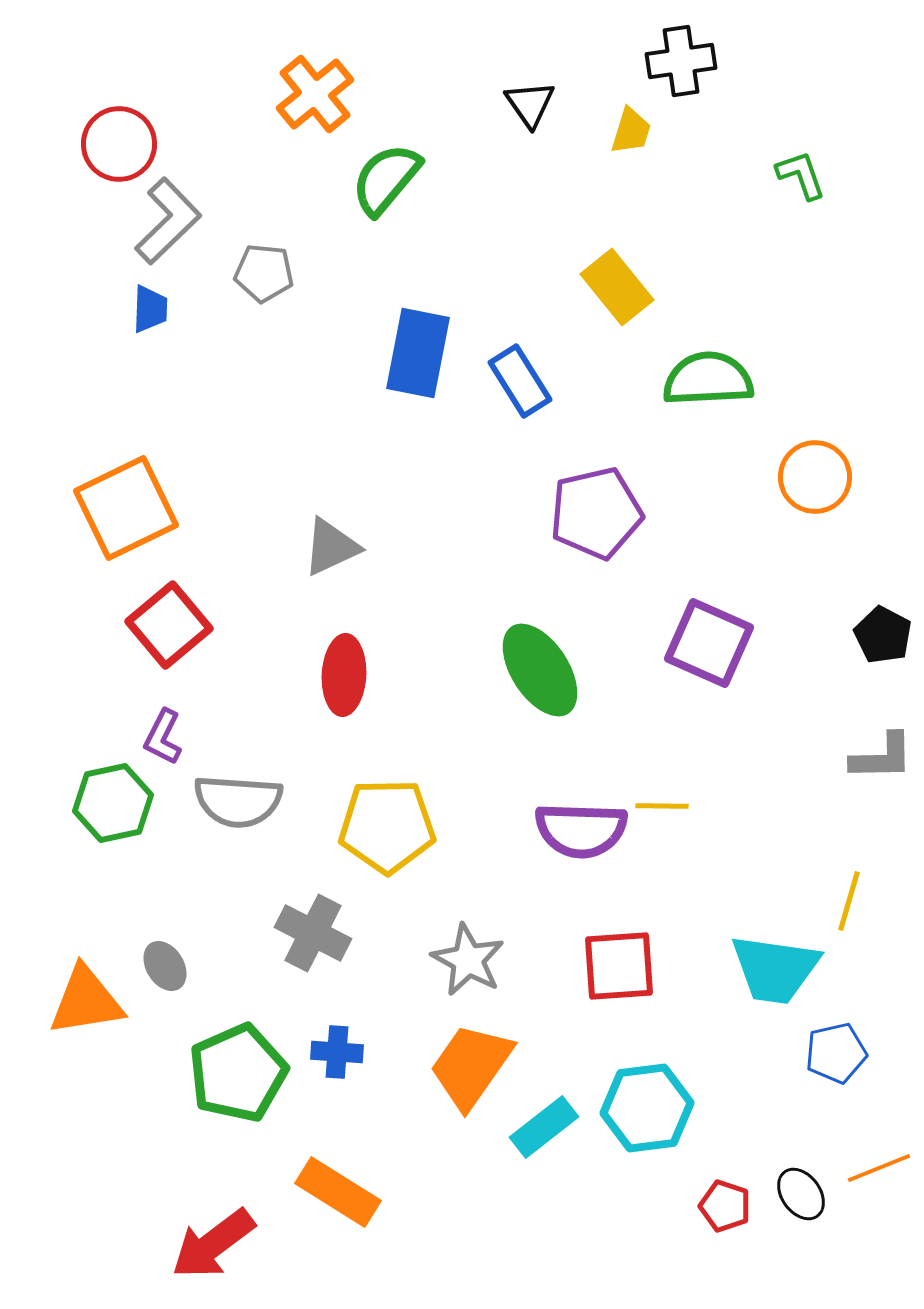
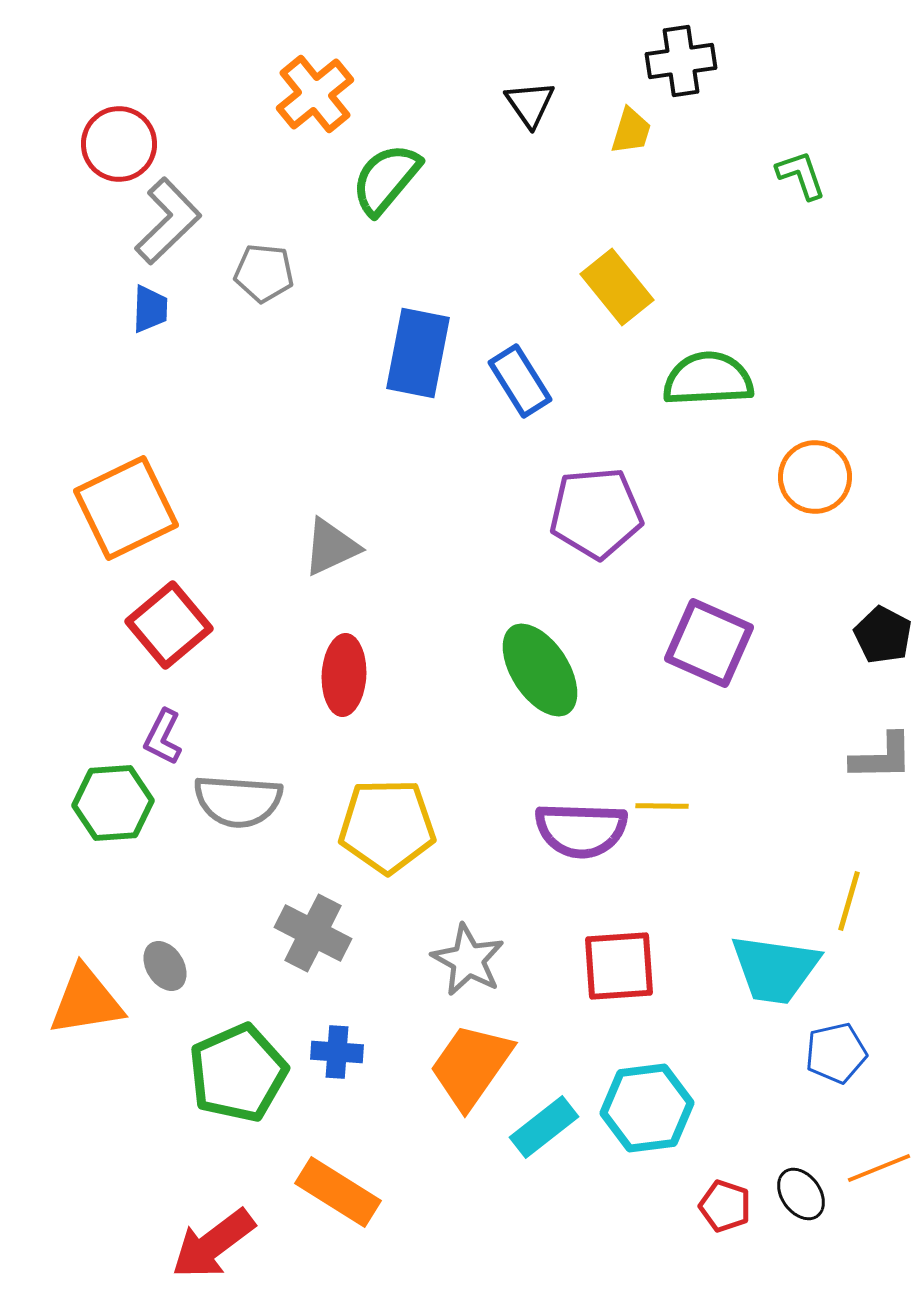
purple pentagon at (596, 513): rotated 8 degrees clockwise
green hexagon at (113, 803): rotated 8 degrees clockwise
